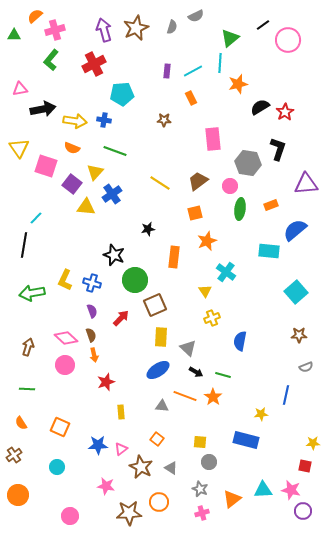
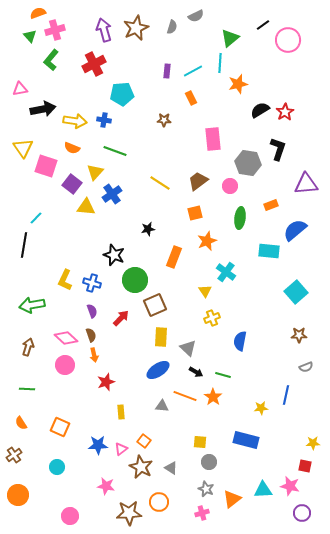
orange semicircle at (35, 16): moved 3 px right, 3 px up; rotated 21 degrees clockwise
green triangle at (14, 35): moved 16 px right, 1 px down; rotated 48 degrees clockwise
black semicircle at (260, 107): moved 3 px down
yellow triangle at (19, 148): moved 4 px right
green ellipse at (240, 209): moved 9 px down
orange rectangle at (174, 257): rotated 15 degrees clockwise
green arrow at (32, 293): moved 12 px down
yellow star at (261, 414): moved 6 px up
orange square at (157, 439): moved 13 px left, 2 px down
gray star at (200, 489): moved 6 px right
pink star at (291, 490): moved 1 px left, 4 px up
purple circle at (303, 511): moved 1 px left, 2 px down
